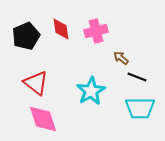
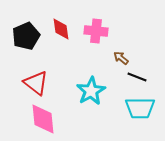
pink cross: rotated 20 degrees clockwise
pink diamond: rotated 12 degrees clockwise
